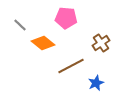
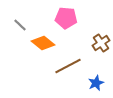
brown line: moved 3 px left
